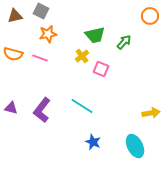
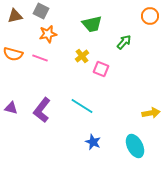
green trapezoid: moved 3 px left, 11 px up
